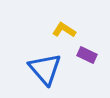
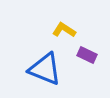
blue triangle: rotated 27 degrees counterclockwise
